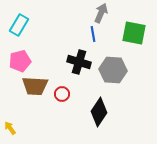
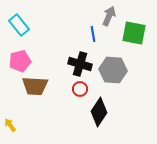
gray arrow: moved 8 px right, 3 px down
cyan rectangle: rotated 70 degrees counterclockwise
black cross: moved 1 px right, 2 px down
red circle: moved 18 px right, 5 px up
yellow arrow: moved 3 px up
